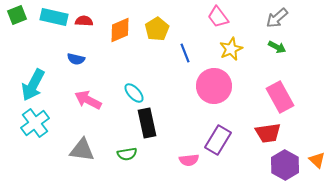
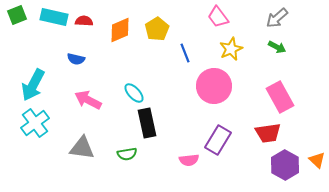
gray triangle: moved 2 px up
